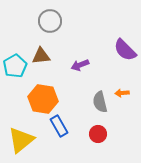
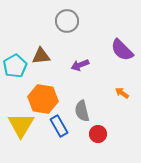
gray circle: moved 17 px right
purple semicircle: moved 3 px left
orange arrow: rotated 40 degrees clockwise
gray semicircle: moved 18 px left, 9 px down
yellow triangle: moved 15 px up; rotated 20 degrees counterclockwise
